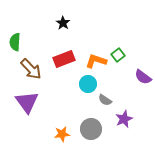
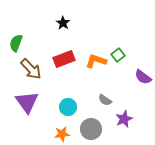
green semicircle: moved 1 px right, 1 px down; rotated 18 degrees clockwise
cyan circle: moved 20 px left, 23 px down
